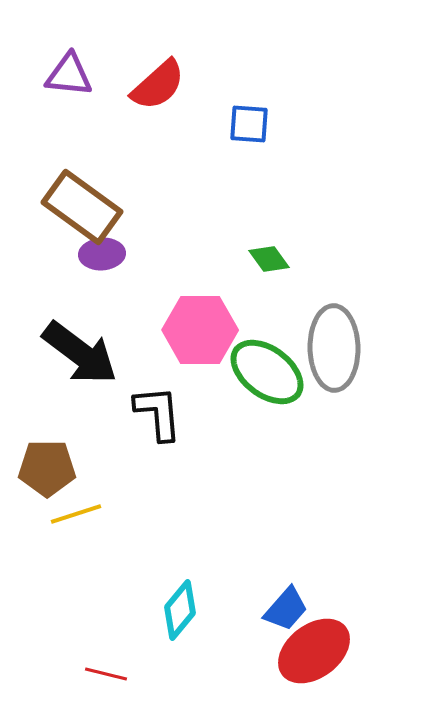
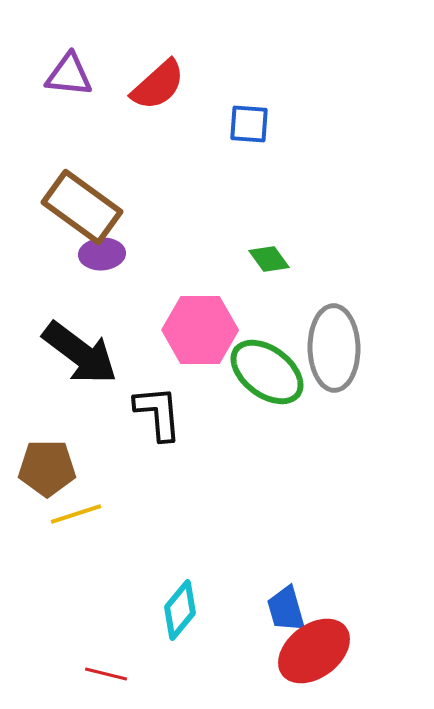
blue trapezoid: rotated 123 degrees clockwise
